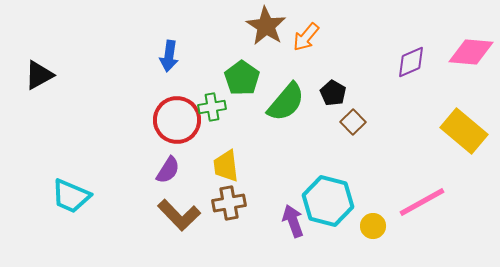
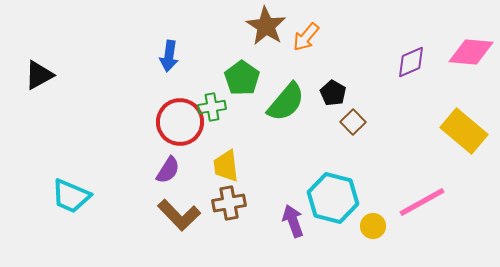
red circle: moved 3 px right, 2 px down
cyan hexagon: moved 5 px right, 3 px up
